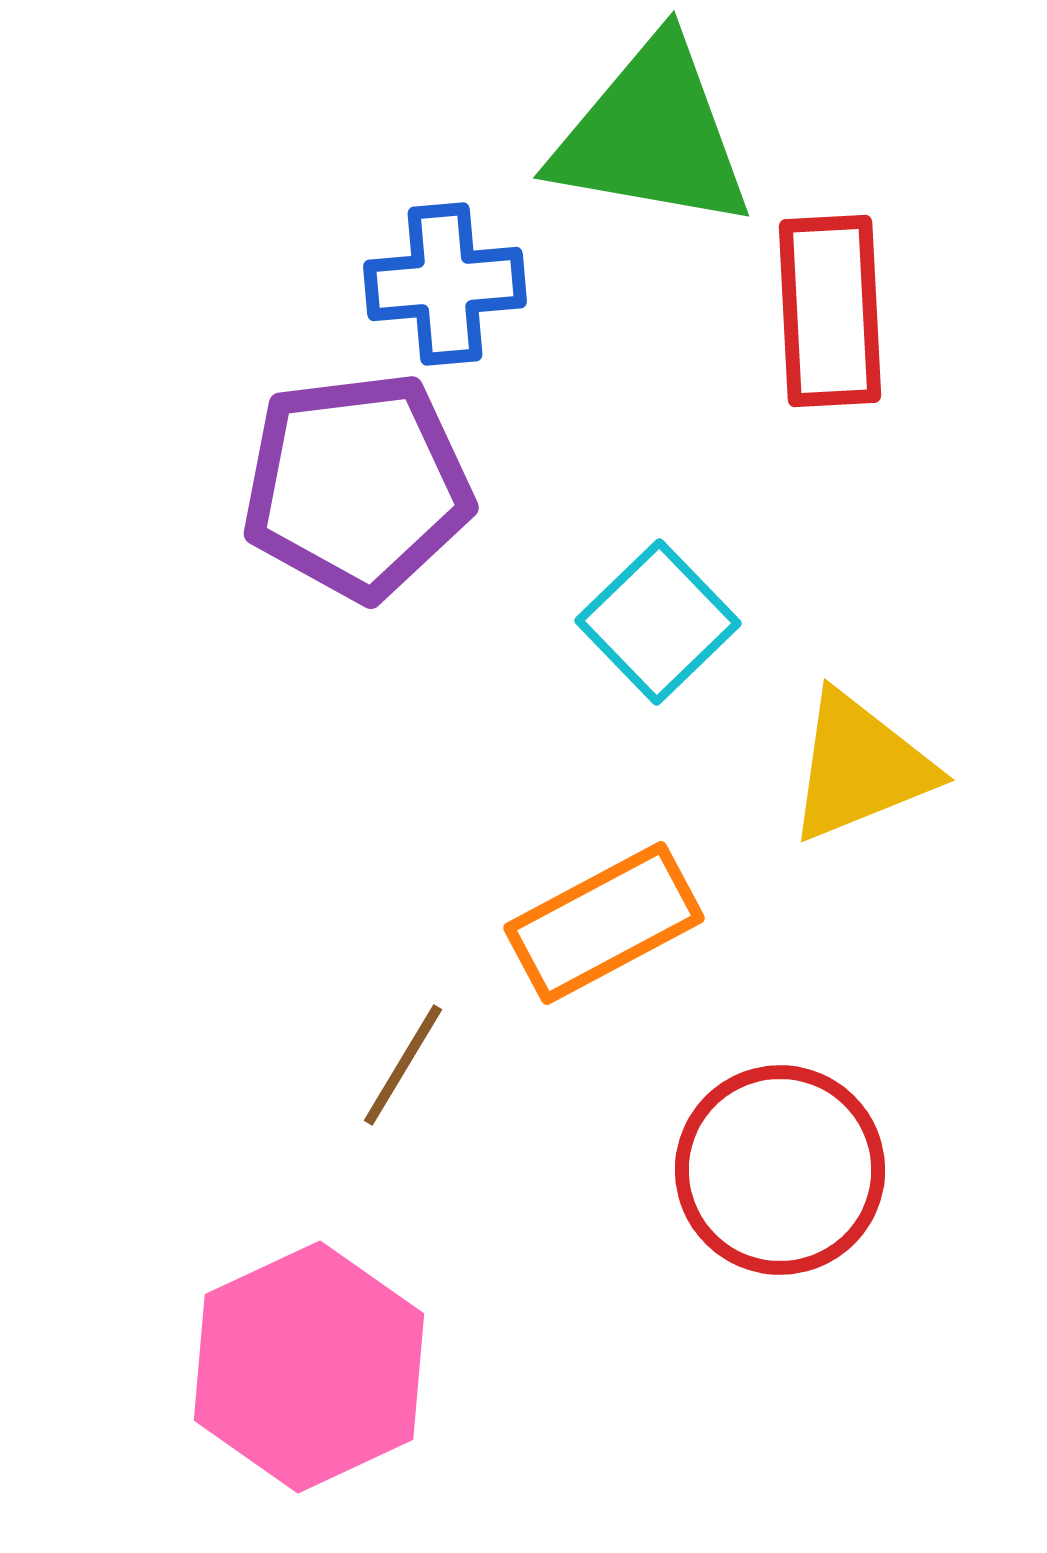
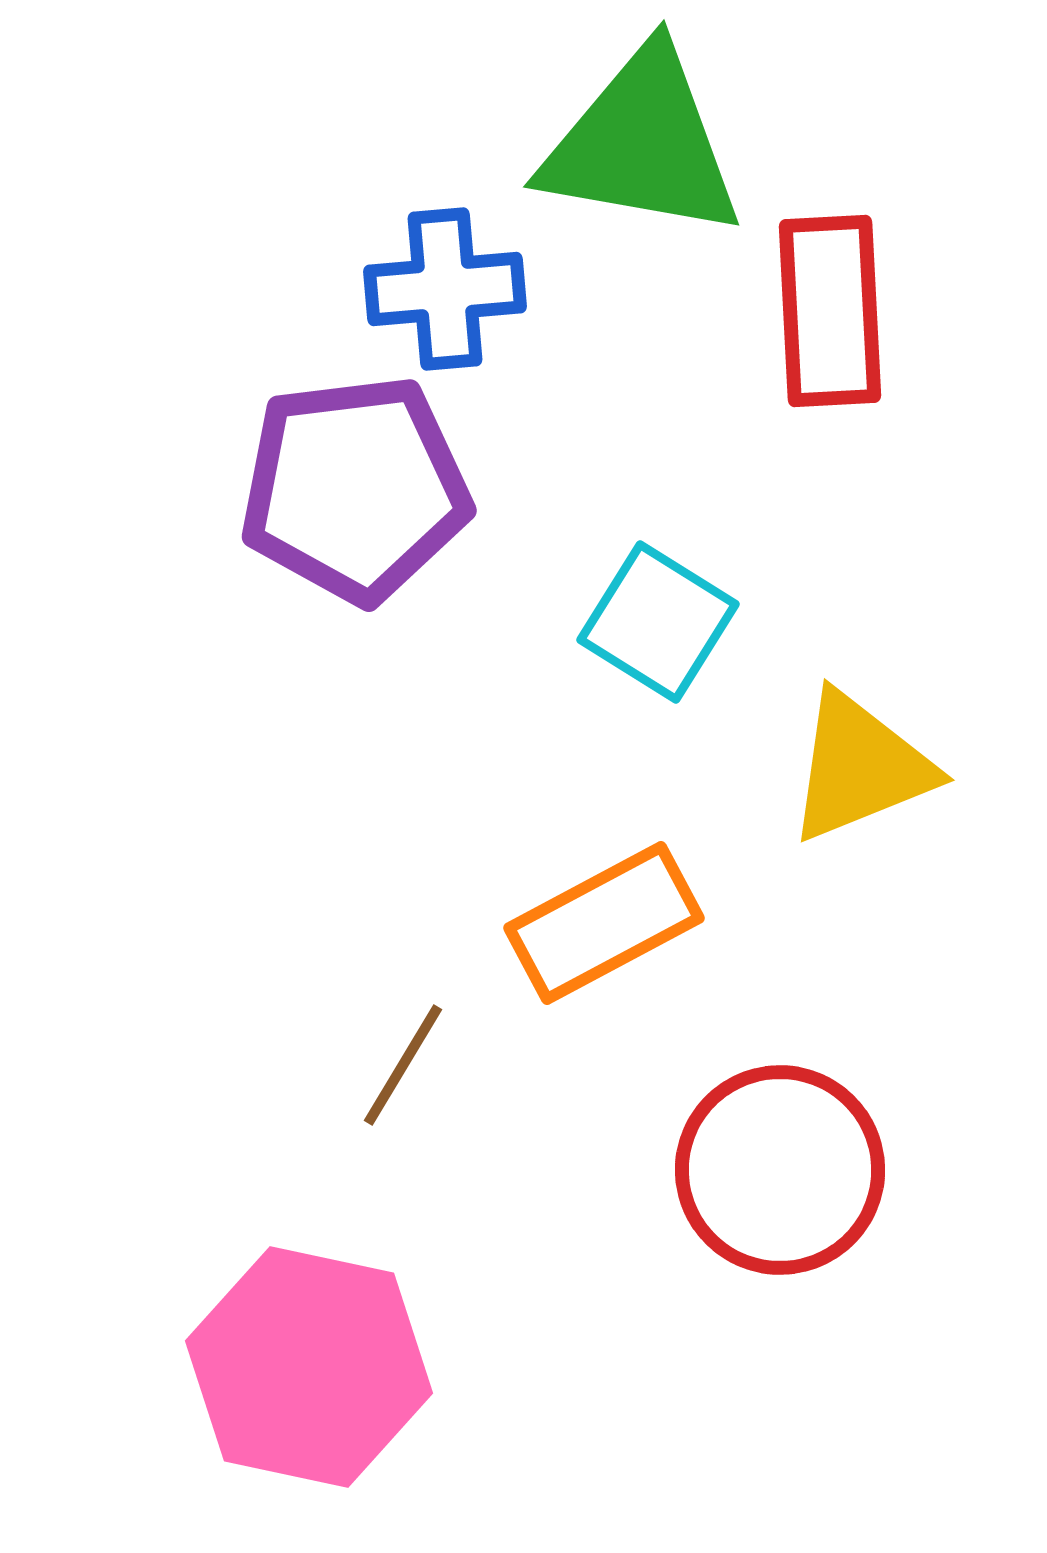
green triangle: moved 10 px left, 9 px down
blue cross: moved 5 px down
purple pentagon: moved 2 px left, 3 px down
cyan square: rotated 14 degrees counterclockwise
pink hexagon: rotated 23 degrees counterclockwise
